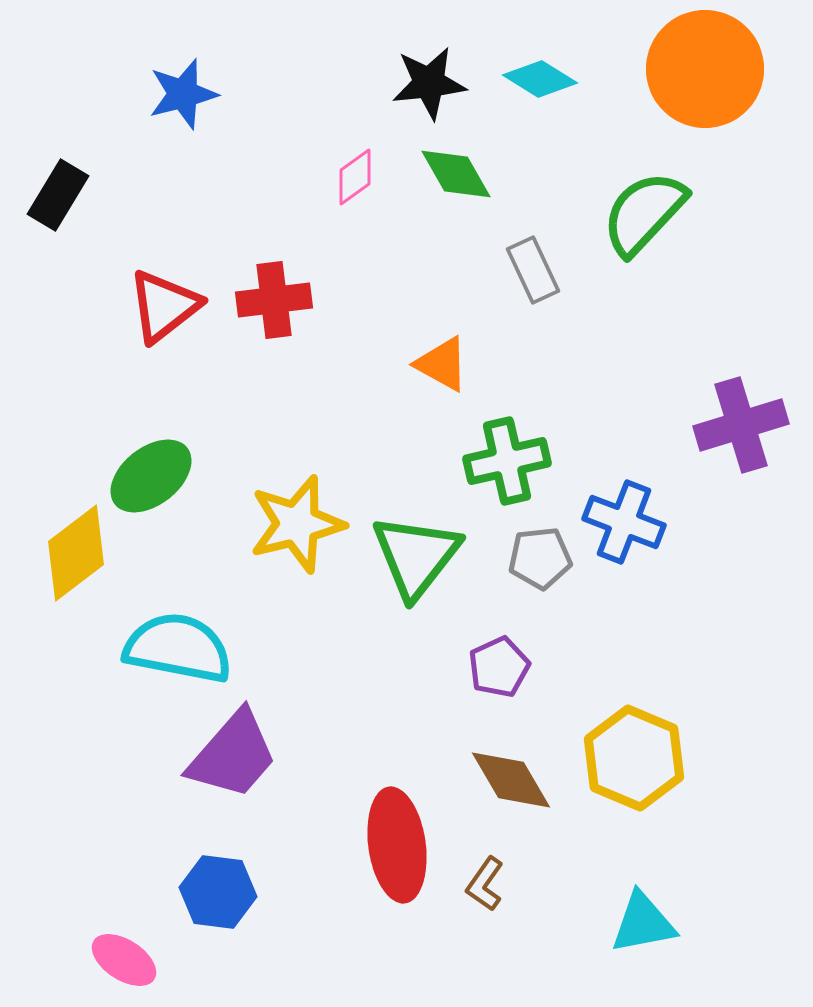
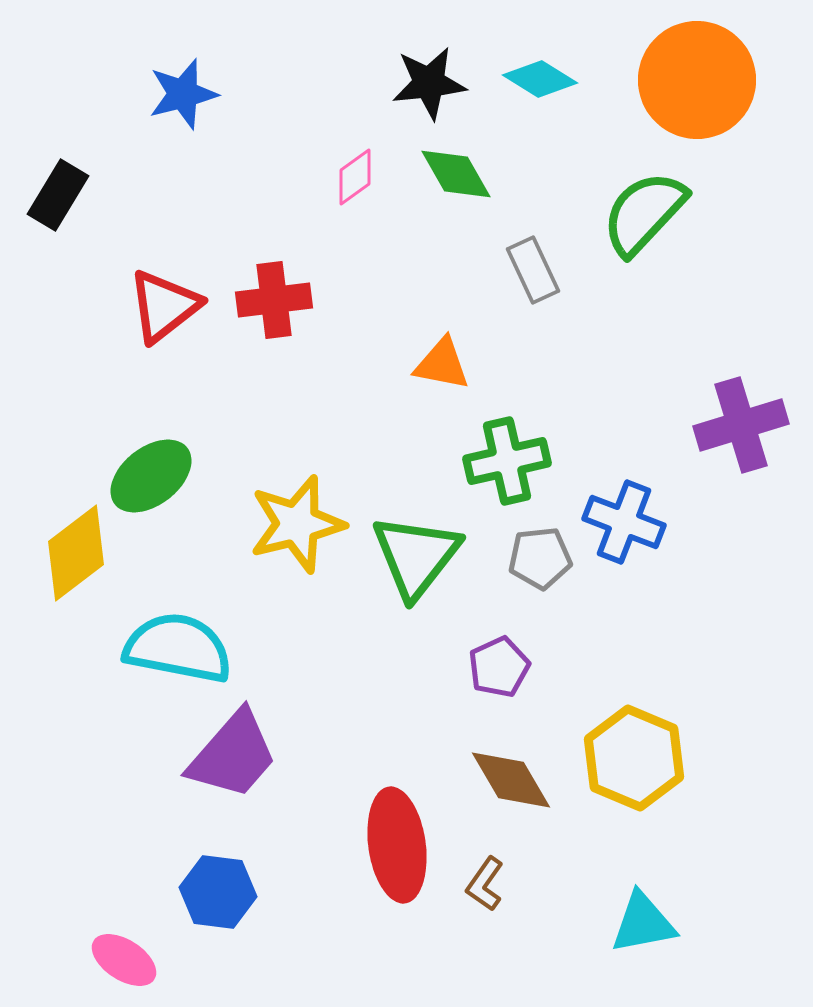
orange circle: moved 8 px left, 11 px down
orange triangle: rotated 18 degrees counterclockwise
